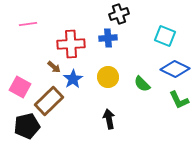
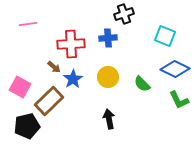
black cross: moved 5 px right
